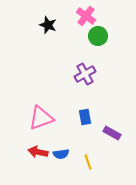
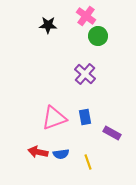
black star: rotated 18 degrees counterclockwise
purple cross: rotated 20 degrees counterclockwise
pink triangle: moved 13 px right
